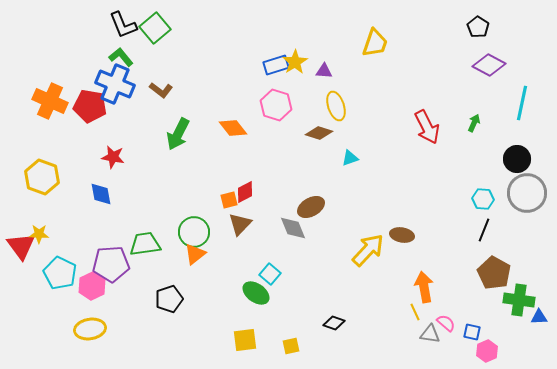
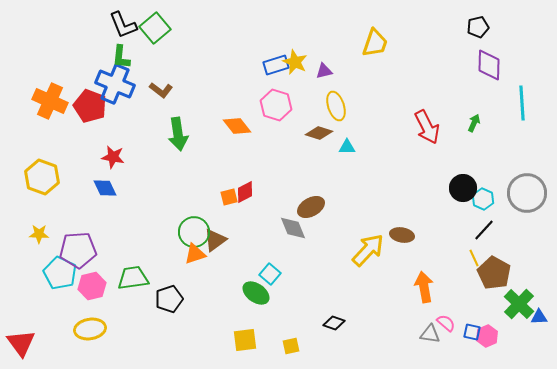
black pentagon at (478, 27): rotated 25 degrees clockwise
green L-shape at (121, 57): rotated 135 degrees counterclockwise
yellow star at (295, 62): rotated 15 degrees counterclockwise
purple diamond at (489, 65): rotated 64 degrees clockwise
purple triangle at (324, 71): rotated 18 degrees counterclockwise
cyan line at (522, 103): rotated 16 degrees counterclockwise
red pentagon at (90, 106): rotated 12 degrees clockwise
orange diamond at (233, 128): moved 4 px right, 2 px up
green arrow at (178, 134): rotated 36 degrees counterclockwise
cyan triangle at (350, 158): moved 3 px left, 11 px up; rotated 18 degrees clockwise
black circle at (517, 159): moved 54 px left, 29 px down
blue diamond at (101, 194): moved 4 px right, 6 px up; rotated 15 degrees counterclockwise
cyan hexagon at (483, 199): rotated 20 degrees clockwise
orange square at (229, 200): moved 3 px up
brown triangle at (240, 224): moved 25 px left, 16 px down; rotated 10 degrees clockwise
black line at (484, 230): rotated 20 degrees clockwise
green trapezoid at (145, 244): moved 12 px left, 34 px down
red triangle at (21, 246): moved 97 px down
orange triangle at (195, 254): rotated 20 degrees clockwise
purple pentagon at (111, 264): moved 33 px left, 14 px up
pink hexagon at (92, 286): rotated 12 degrees clockwise
green cross at (519, 300): moved 4 px down; rotated 36 degrees clockwise
yellow line at (415, 312): moved 59 px right, 54 px up
pink hexagon at (487, 351): moved 15 px up
